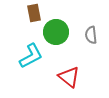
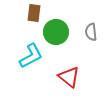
brown rectangle: rotated 18 degrees clockwise
gray semicircle: moved 3 px up
